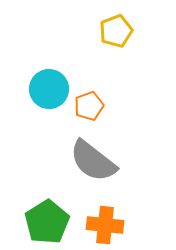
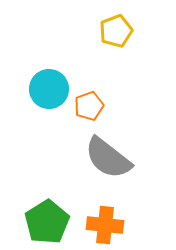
gray semicircle: moved 15 px right, 3 px up
